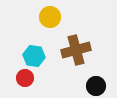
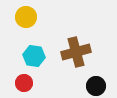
yellow circle: moved 24 px left
brown cross: moved 2 px down
red circle: moved 1 px left, 5 px down
